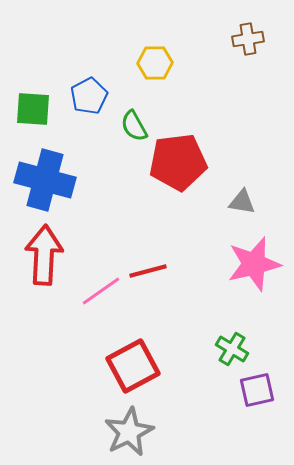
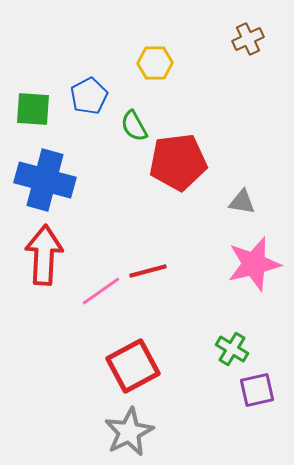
brown cross: rotated 16 degrees counterclockwise
